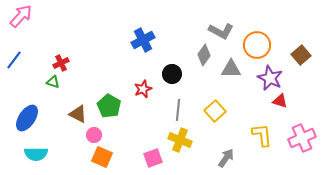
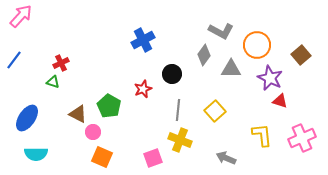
pink circle: moved 1 px left, 3 px up
gray arrow: rotated 102 degrees counterclockwise
